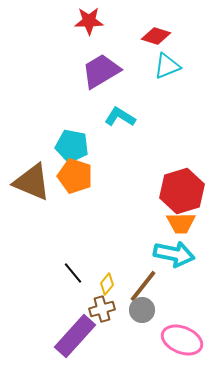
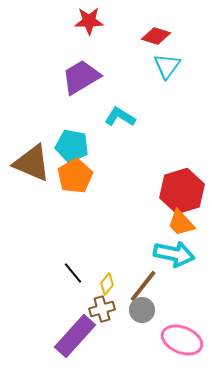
cyan triangle: rotated 32 degrees counterclockwise
purple trapezoid: moved 20 px left, 6 px down
orange pentagon: rotated 24 degrees clockwise
brown triangle: moved 19 px up
orange trapezoid: rotated 48 degrees clockwise
